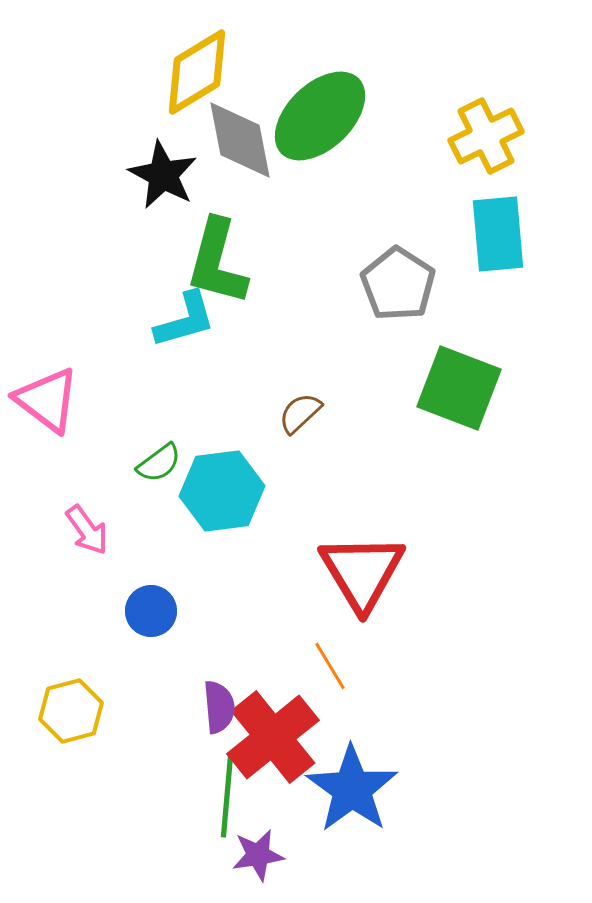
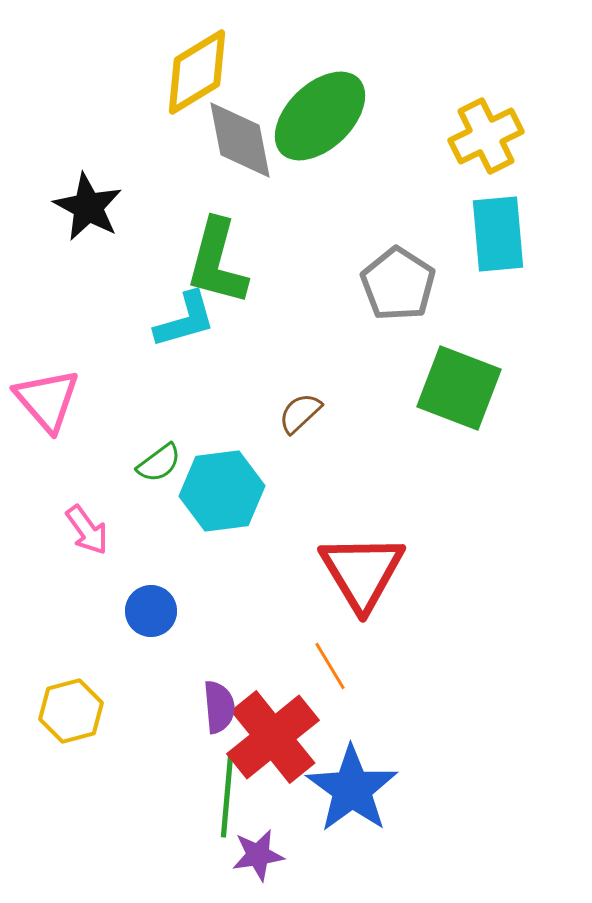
black star: moved 75 px left, 32 px down
pink triangle: rotated 12 degrees clockwise
